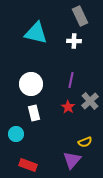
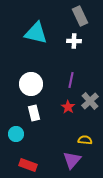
yellow semicircle: moved 2 px up; rotated 152 degrees counterclockwise
